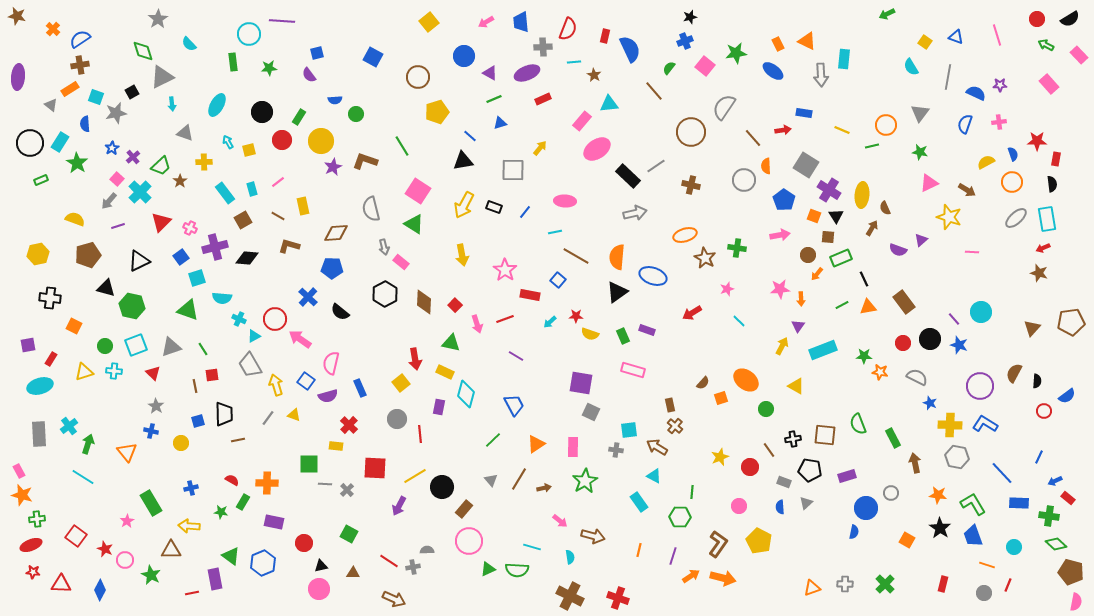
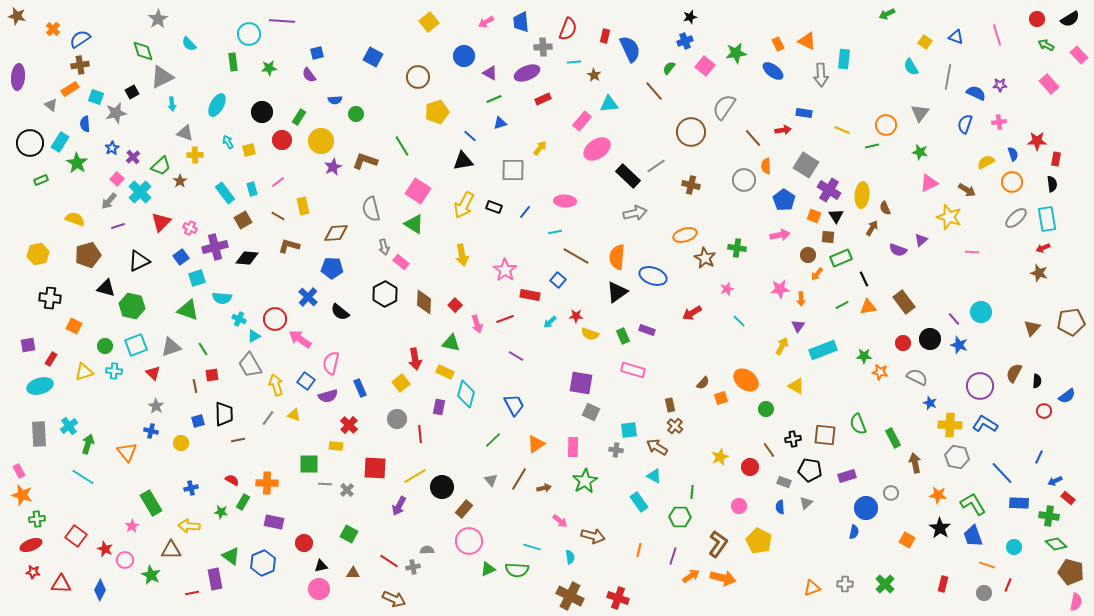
yellow cross at (204, 162): moved 9 px left, 7 px up
pink star at (127, 521): moved 5 px right, 5 px down
